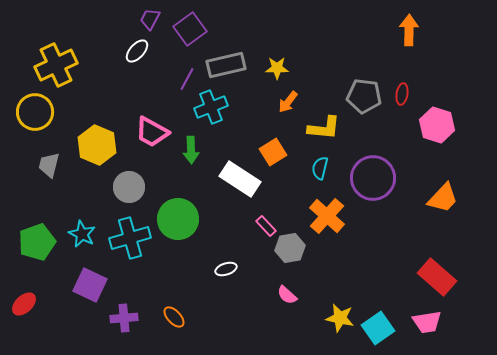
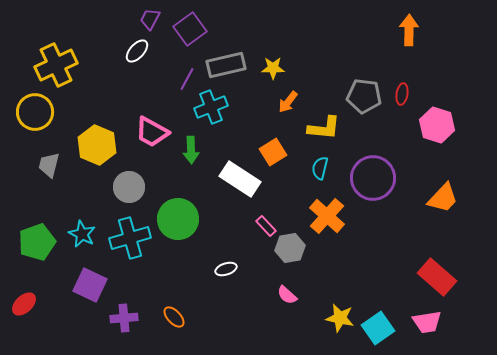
yellow star at (277, 68): moved 4 px left
